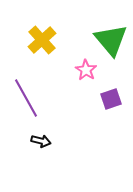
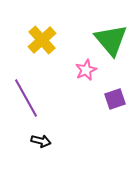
pink star: rotated 15 degrees clockwise
purple square: moved 4 px right
